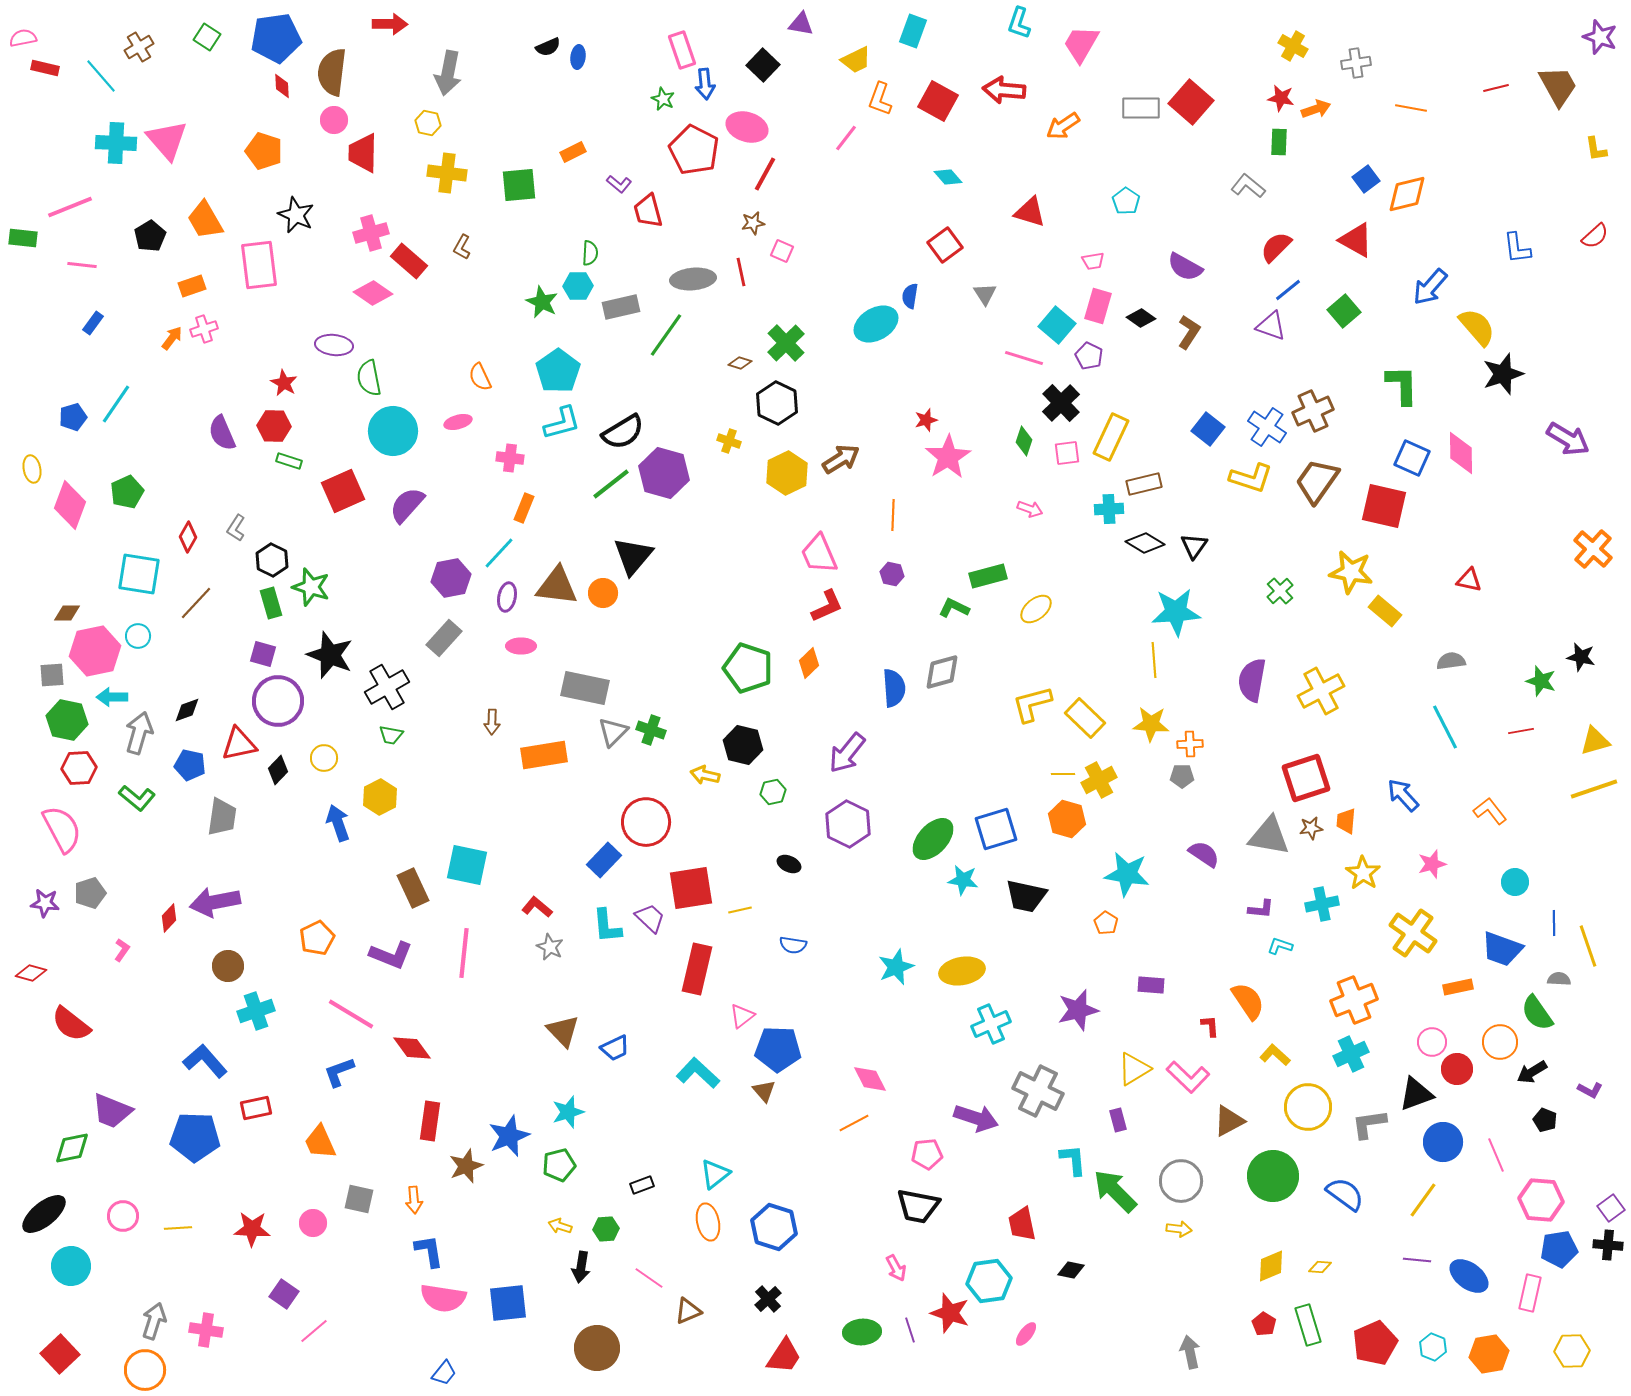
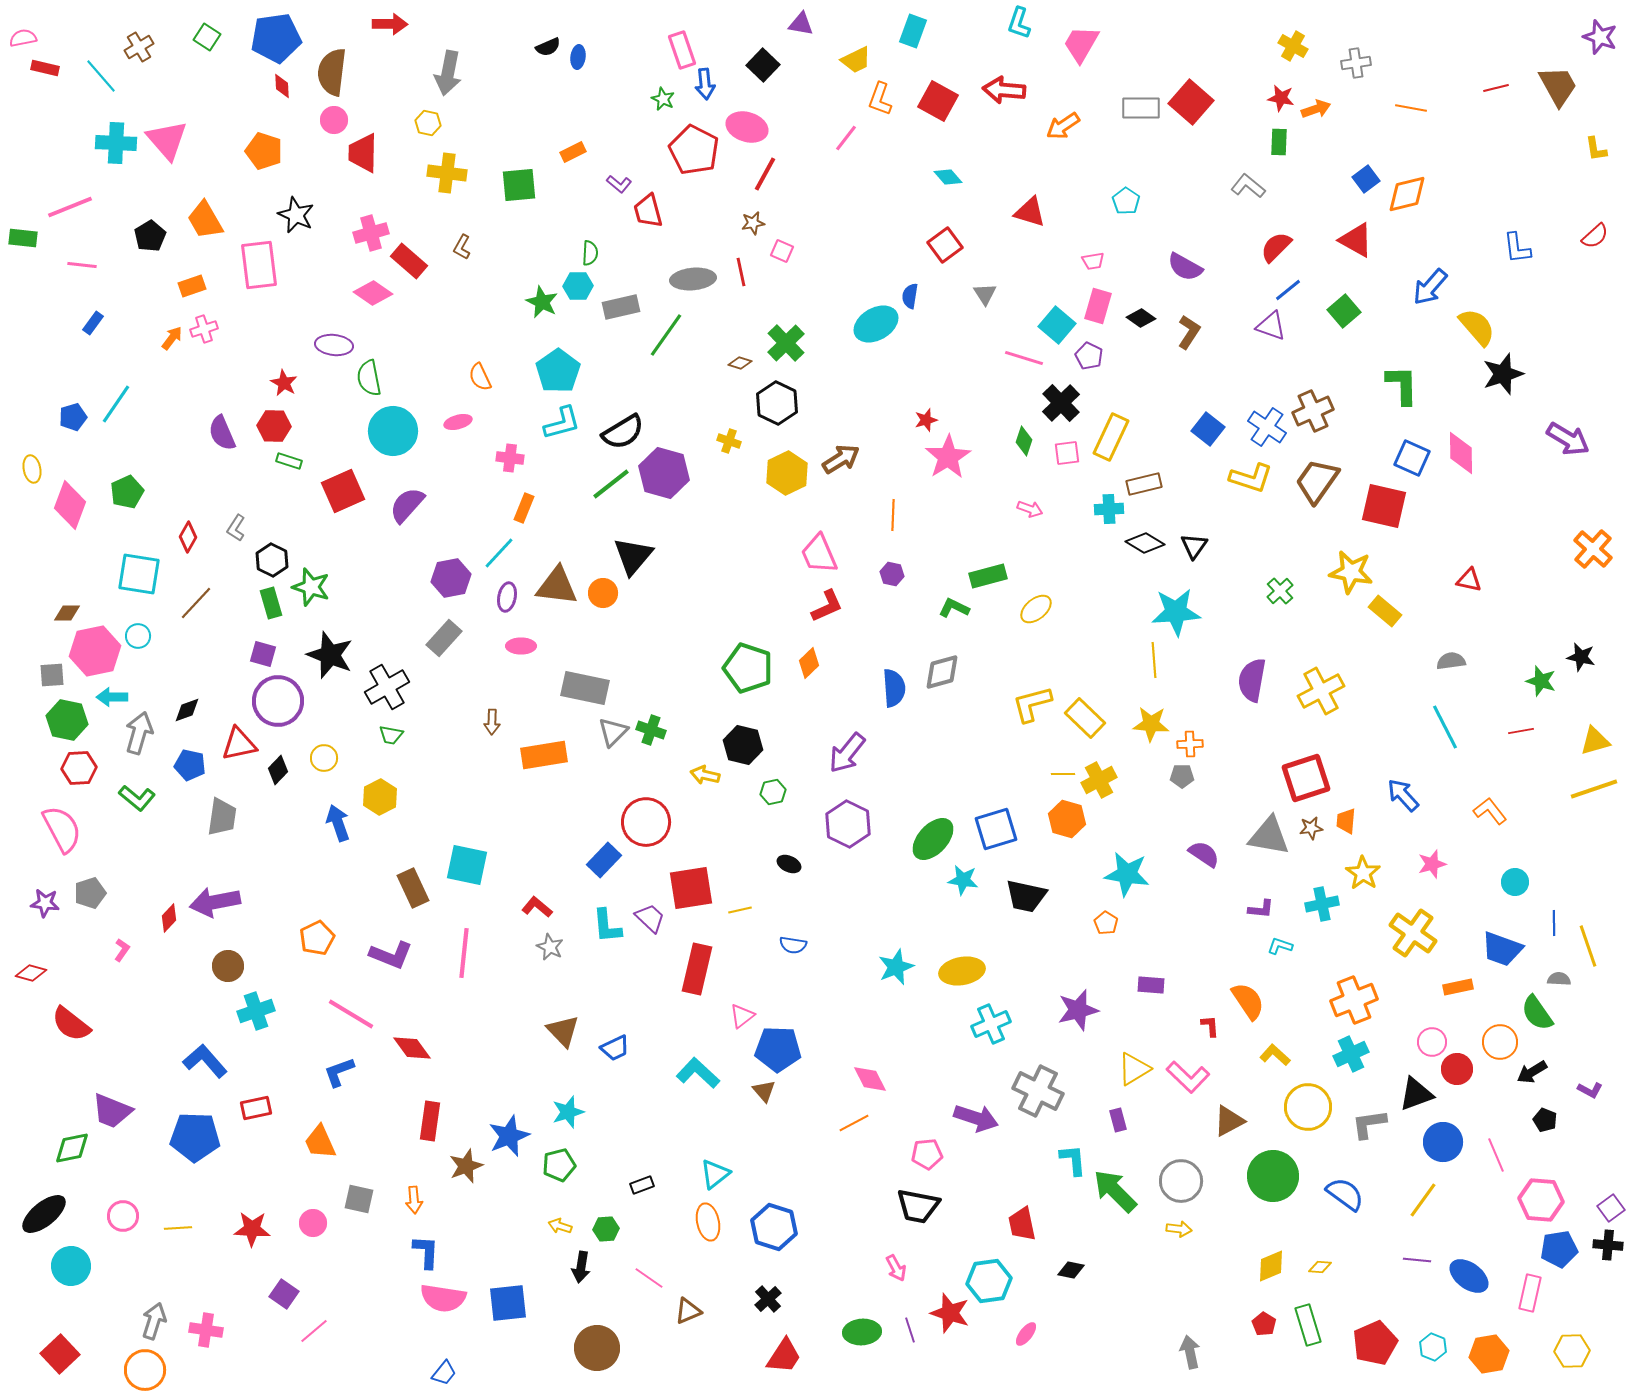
blue L-shape at (429, 1251): moved 3 px left, 1 px down; rotated 12 degrees clockwise
